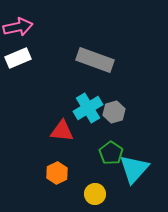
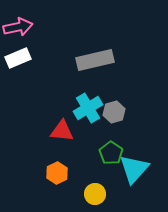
gray rectangle: rotated 33 degrees counterclockwise
